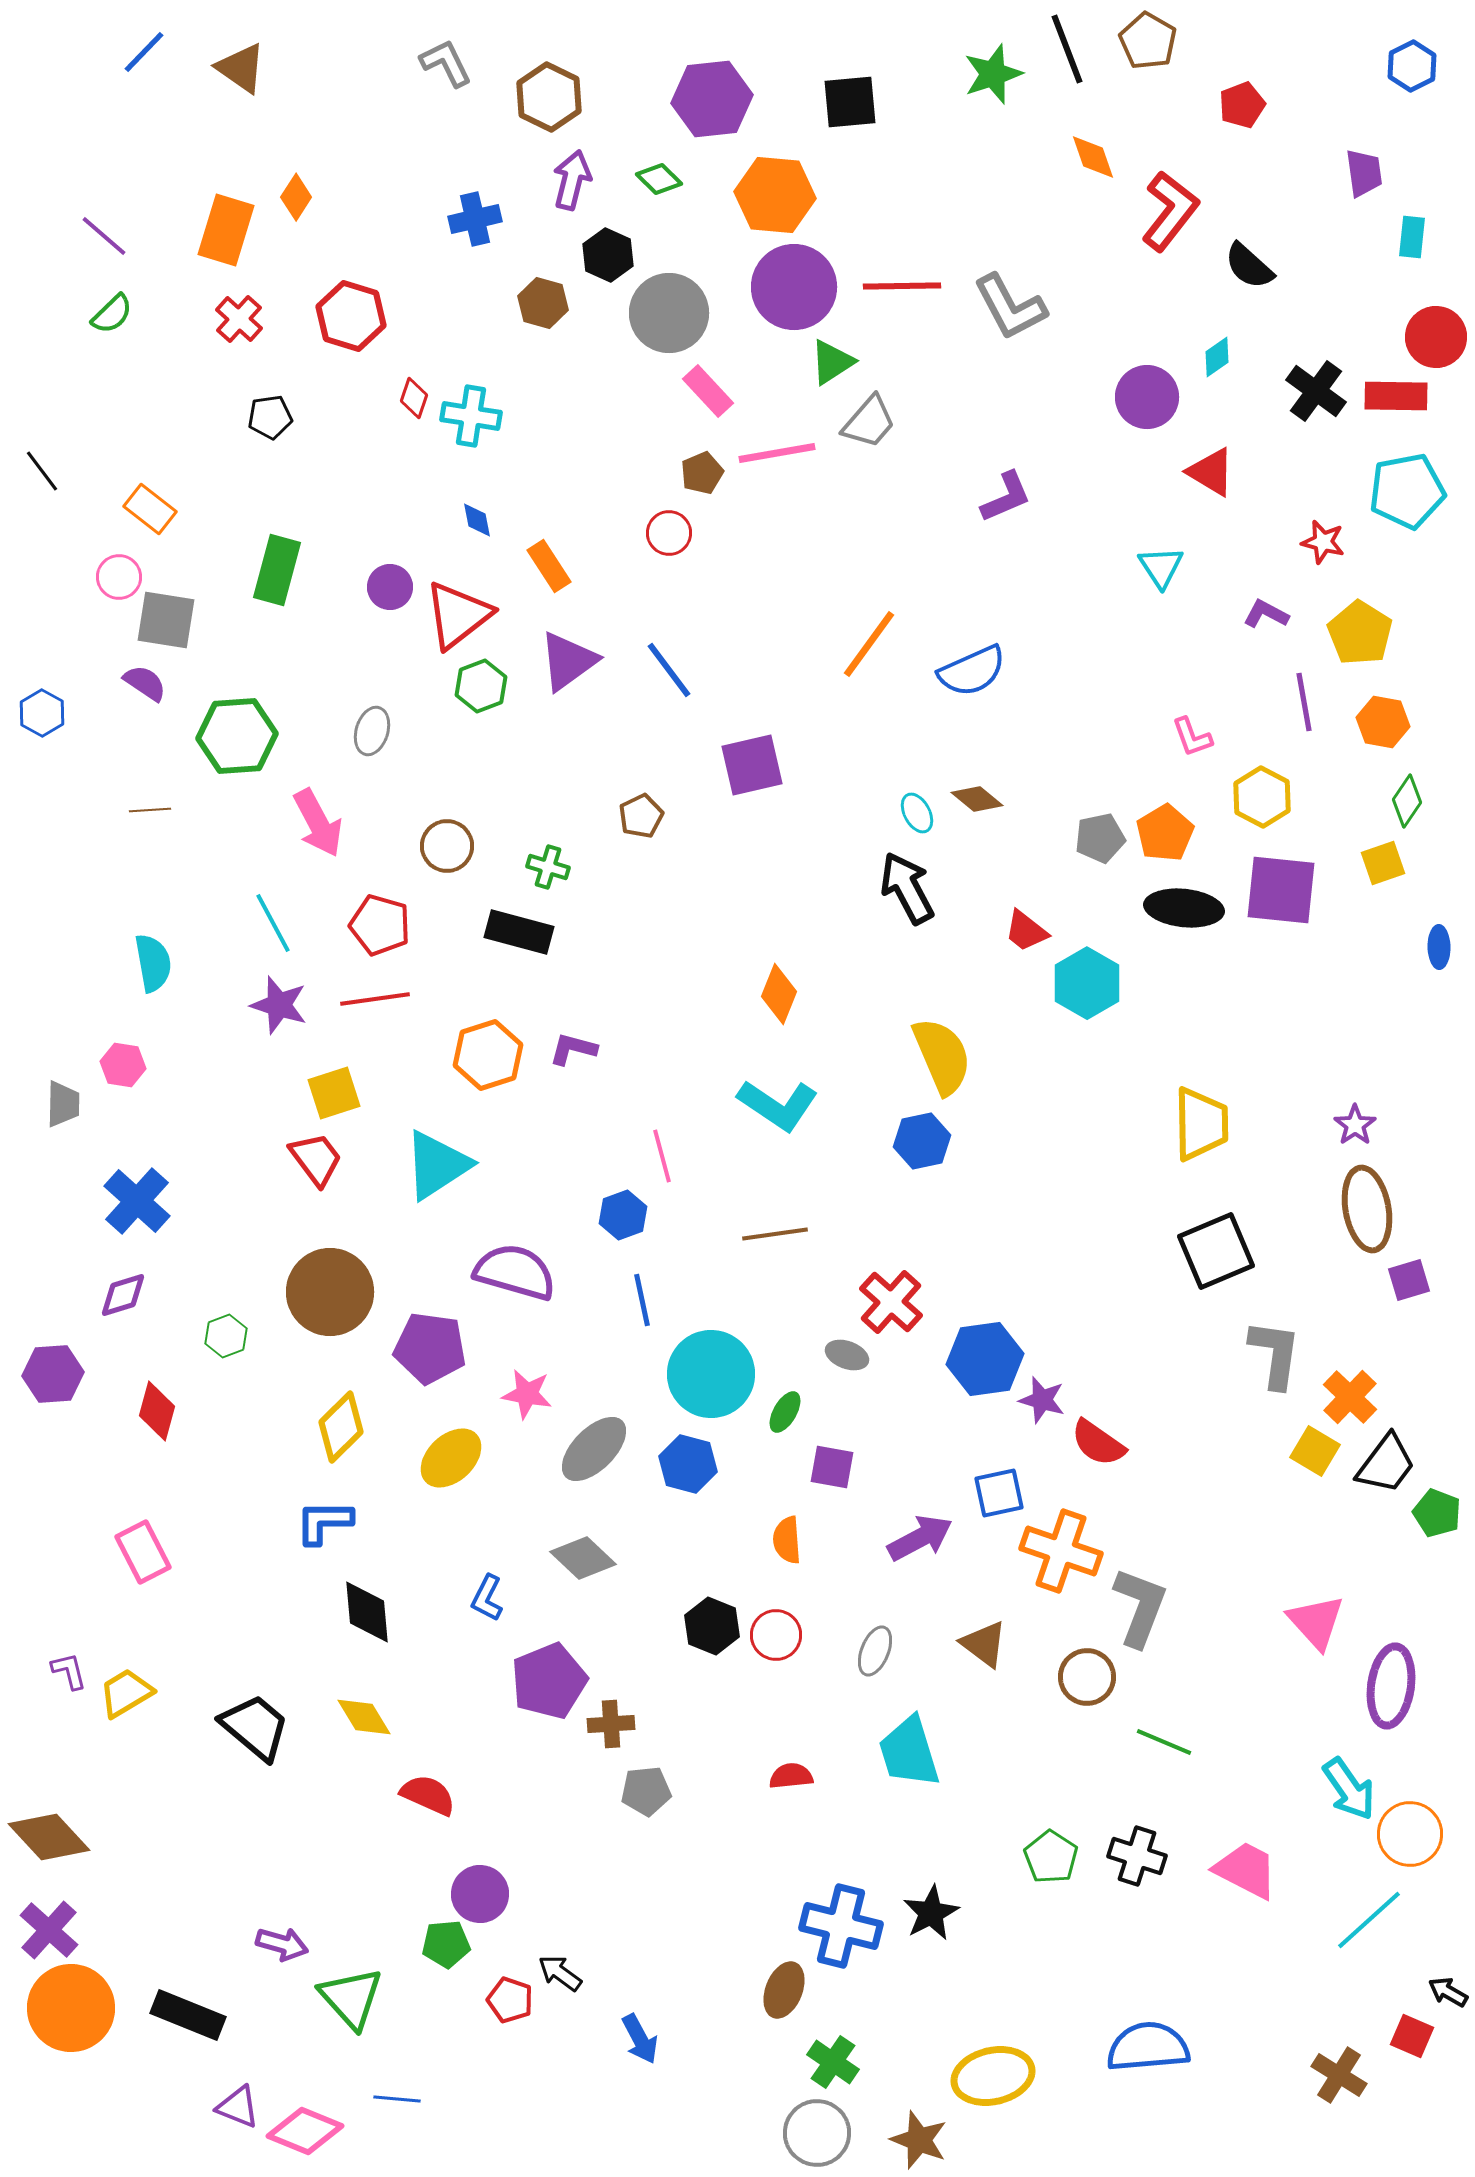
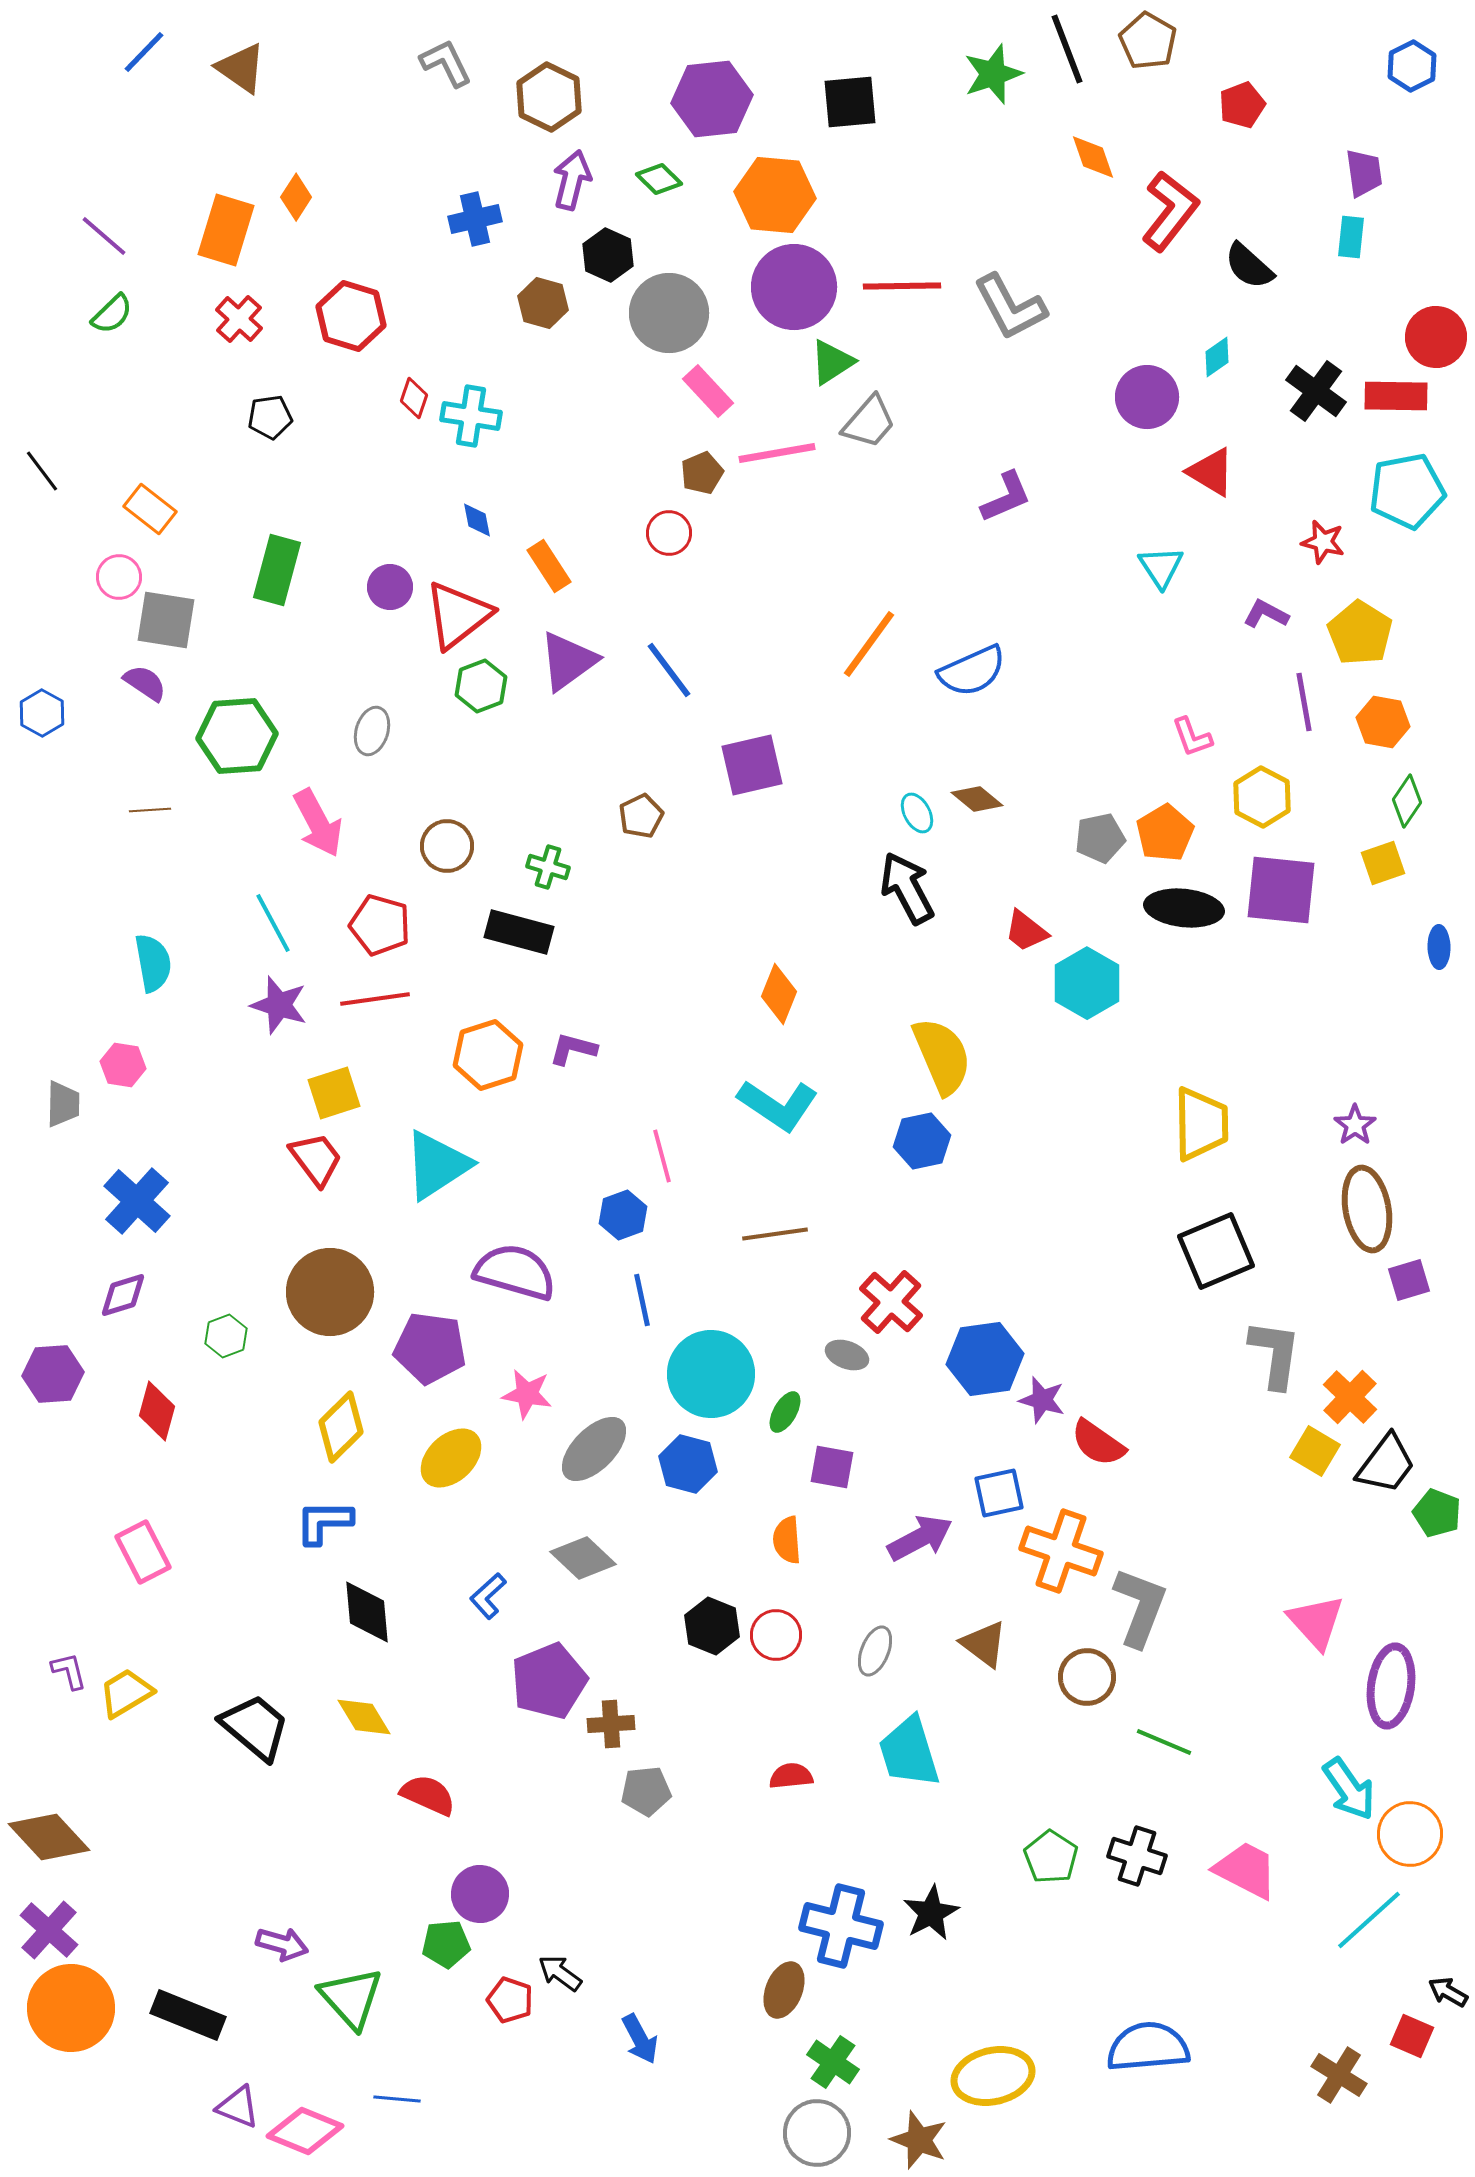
cyan rectangle at (1412, 237): moved 61 px left
blue L-shape at (487, 1598): moved 1 px right, 2 px up; rotated 21 degrees clockwise
